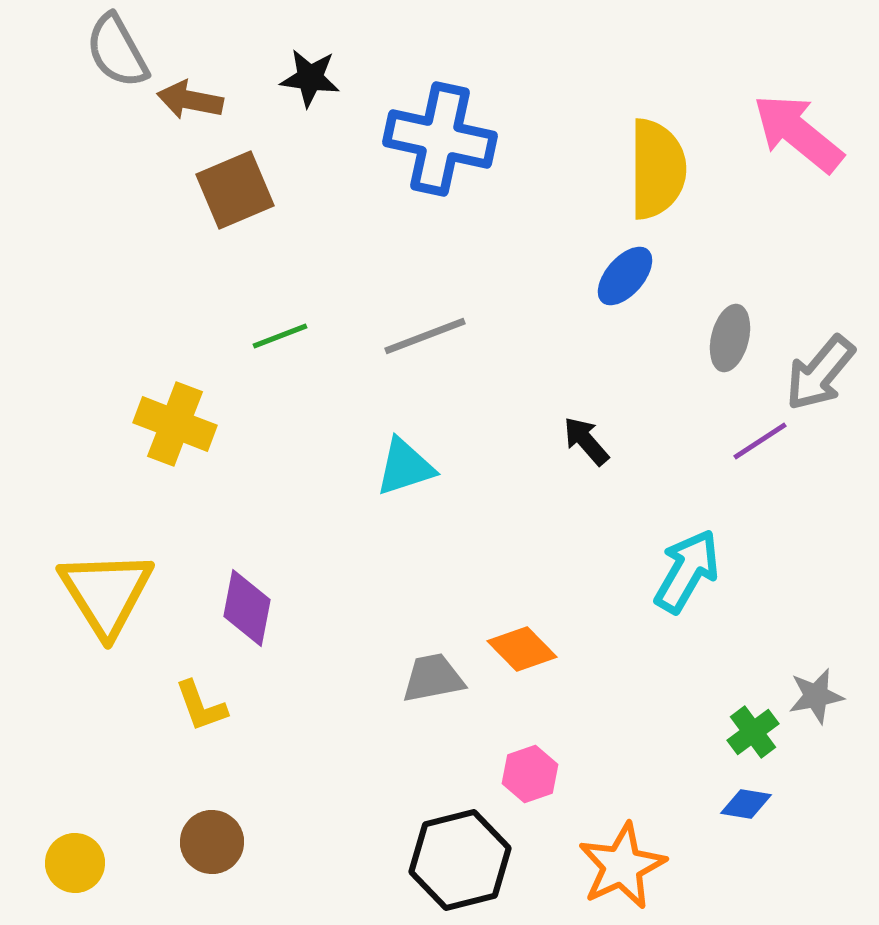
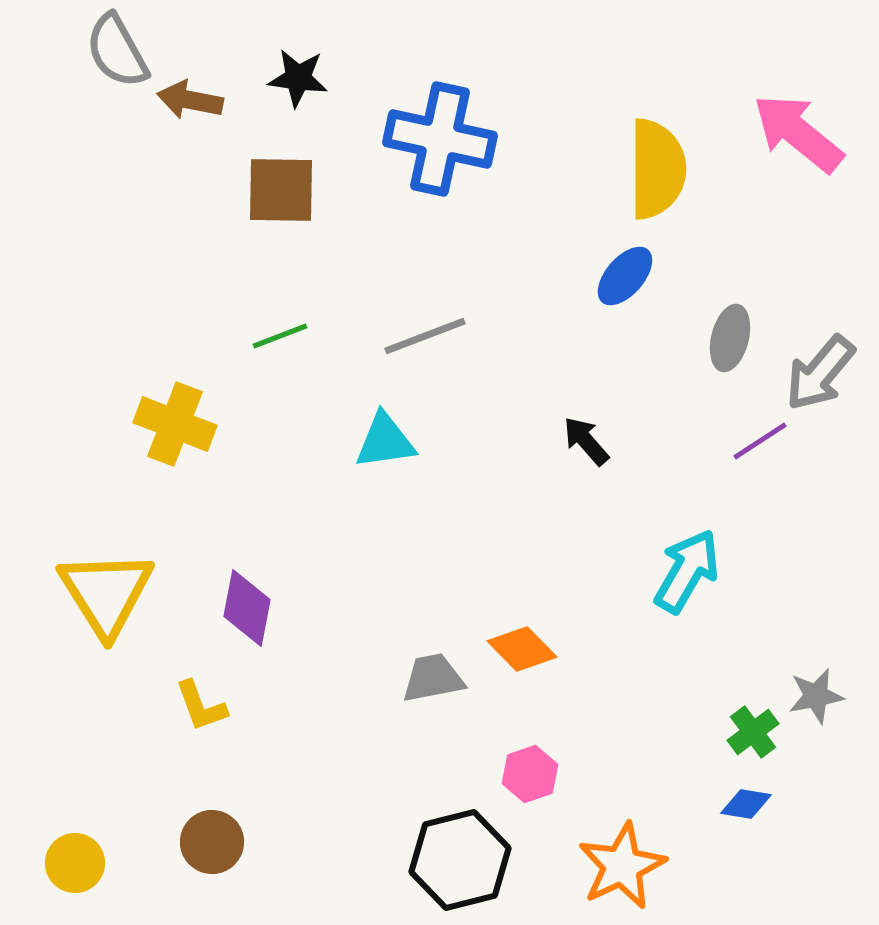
black star: moved 12 px left
brown square: moved 46 px right; rotated 24 degrees clockwise
cyan triangle: moved 20 px left, 26 px up; rotated 10 degrees clockwise
